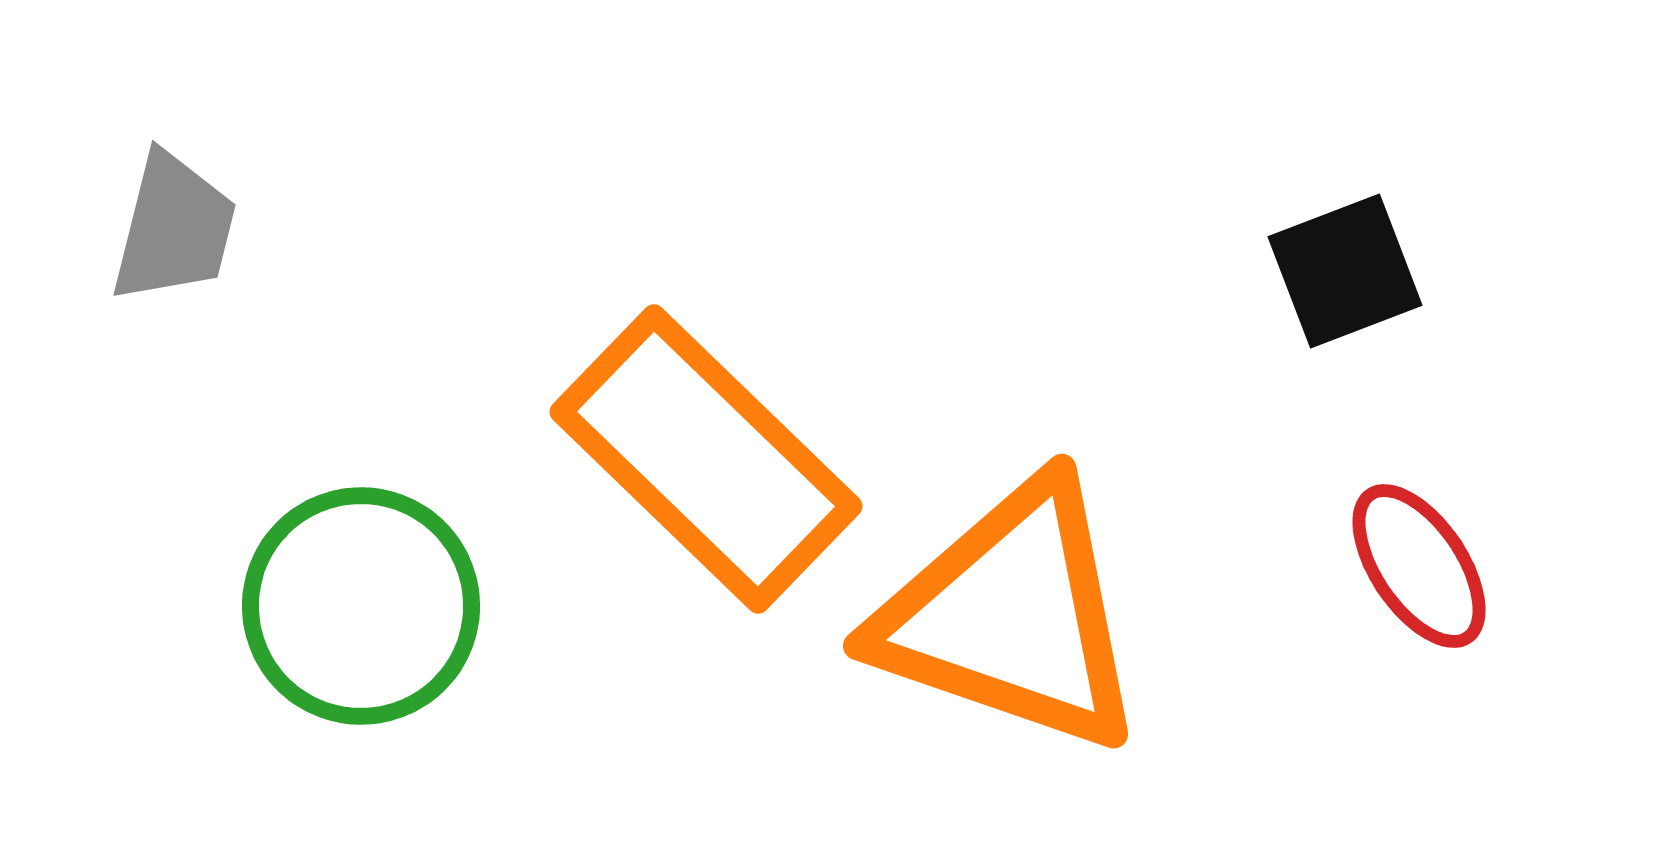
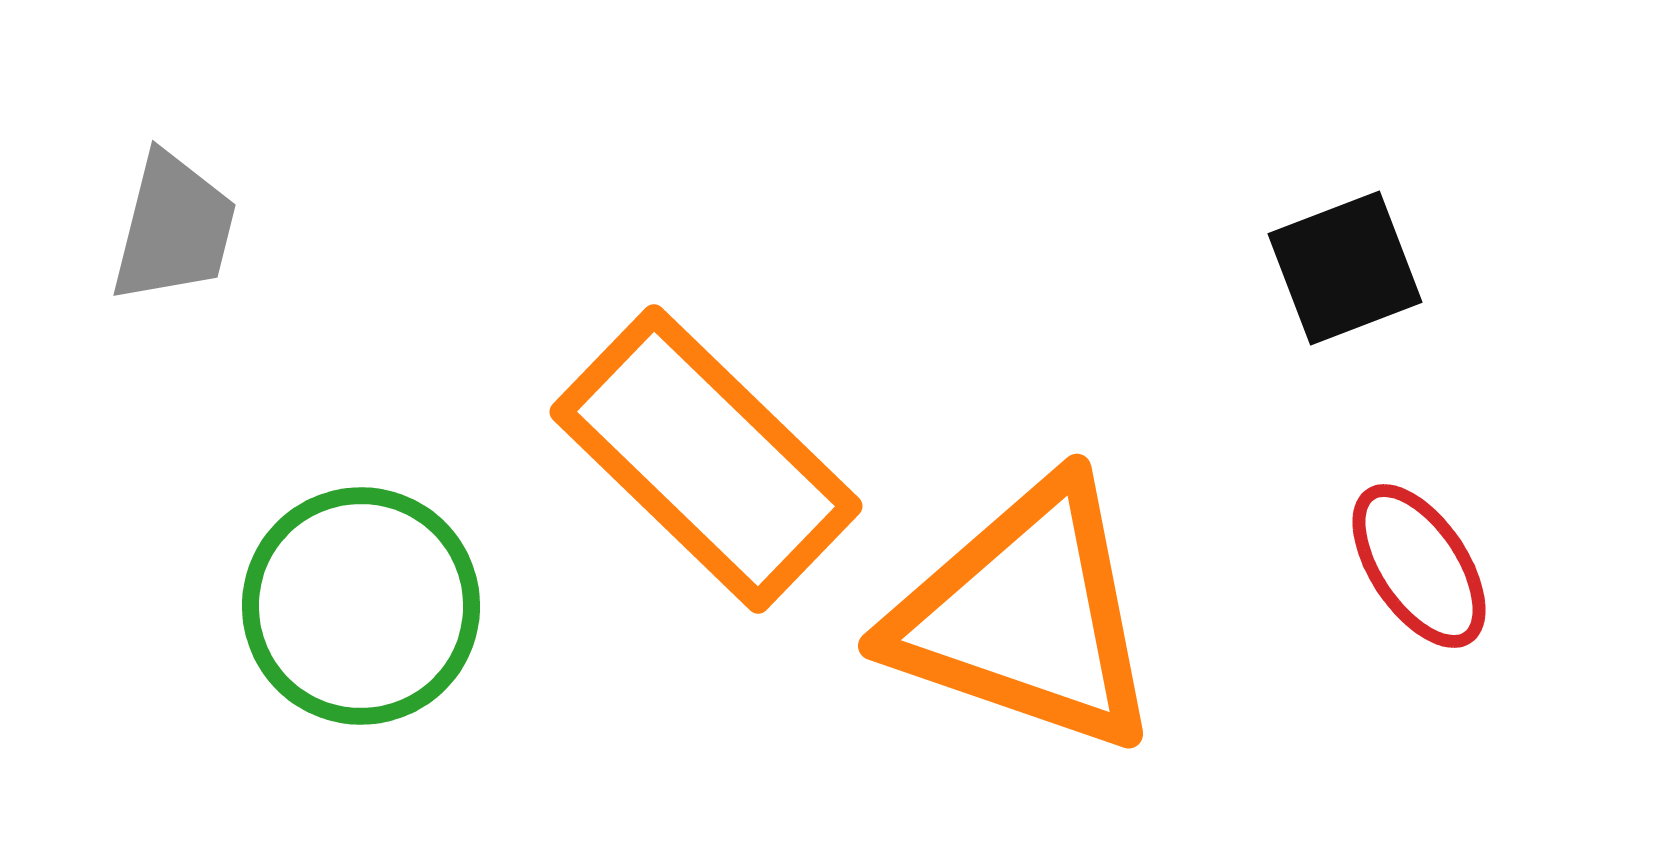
black square: moved 3 px up
orange triangle: moved 15 px right
